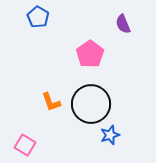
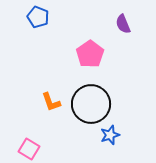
blue pentagon: rotated 10 degrees counterclockwise
pink square: moved 4 px right, 4 px down
